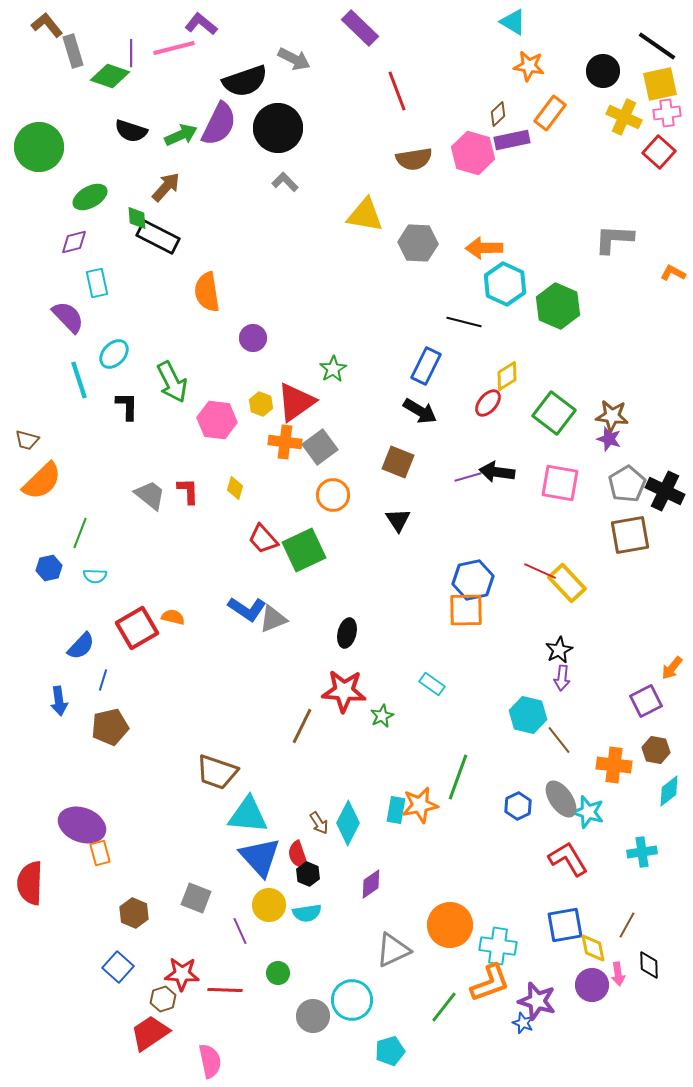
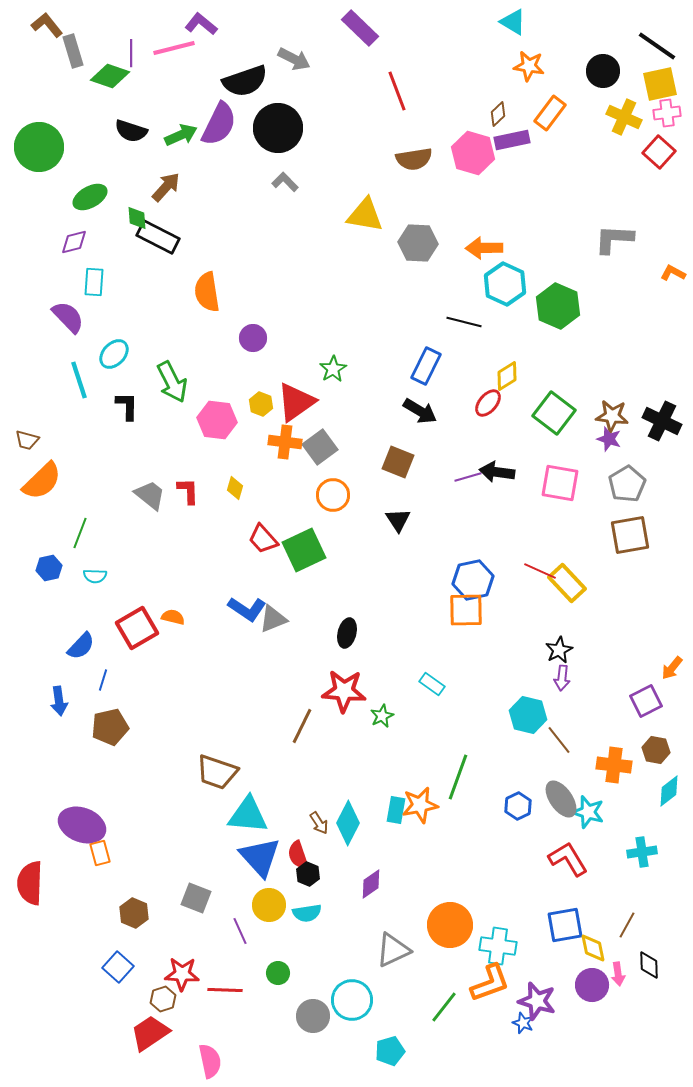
cyan rectangle at (97, 283): moved 3 px left, 1 px up; rotated 16 degrees clockwise
black cross at (665, 491): moved 3 px left, 70 px up
